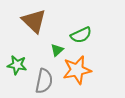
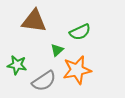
brown triangle: rotated 36 degrees counterclockwise
green semicircle: moved 1 px left, 3 px up
gray semicircle: rotated 45 degrees clockwise
